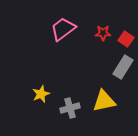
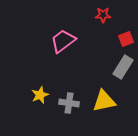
pink trapezoid: moved 12 px down
red star: moved 18 px up
red square: rotated 35 degrees clockwise
yellow star: moved 1 px left, 1 px down
gray cross: moved 1 px left, 5 px up; rotated 24 degrees clockwise
